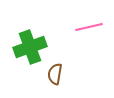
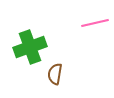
pink line: moved 6 px right, 4 px up
